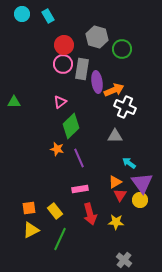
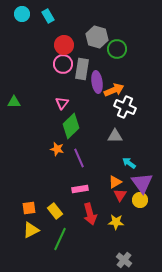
green circle: moved 5 px left
pink triangle: moved 2 px right, 1 px down; rotated 16 degrees counterclockwise
